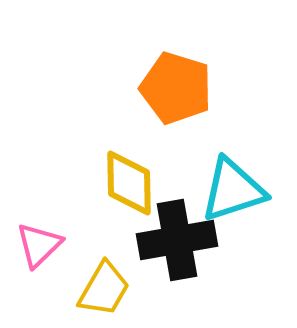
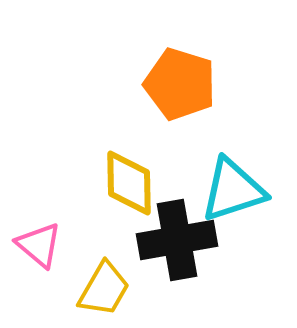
orange pentagon: moved 4 px right, 4 px up
pink triangle: rotated 36 degrees counterclockwise
